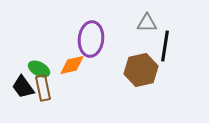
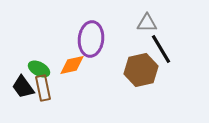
black line: moved 4 px left, 3 px down; rotated 40 degrees counterclockwise
